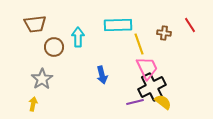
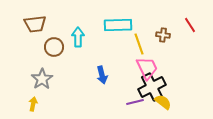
brown cross: moved 1 px left, 2 px down
